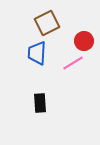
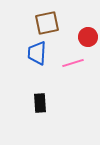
brown square: rotated 15 degrees clockwise
red circle: moved 4 px right, 4 px up
pink line: rotated 15 degrees clockwise
